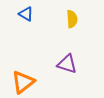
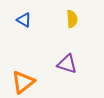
blue triangle: moved 2 px left, 6 px down
